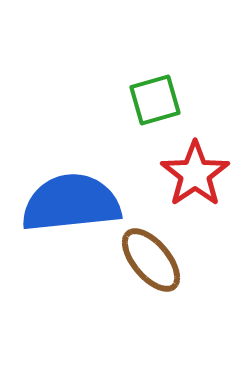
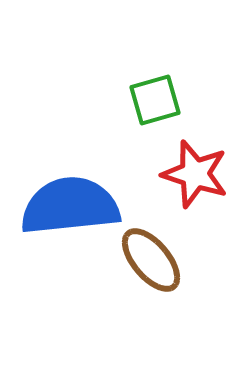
red star: rotated 20 degrees counterclockwise
blue semicircle: moved 1 px left, 3 px down
